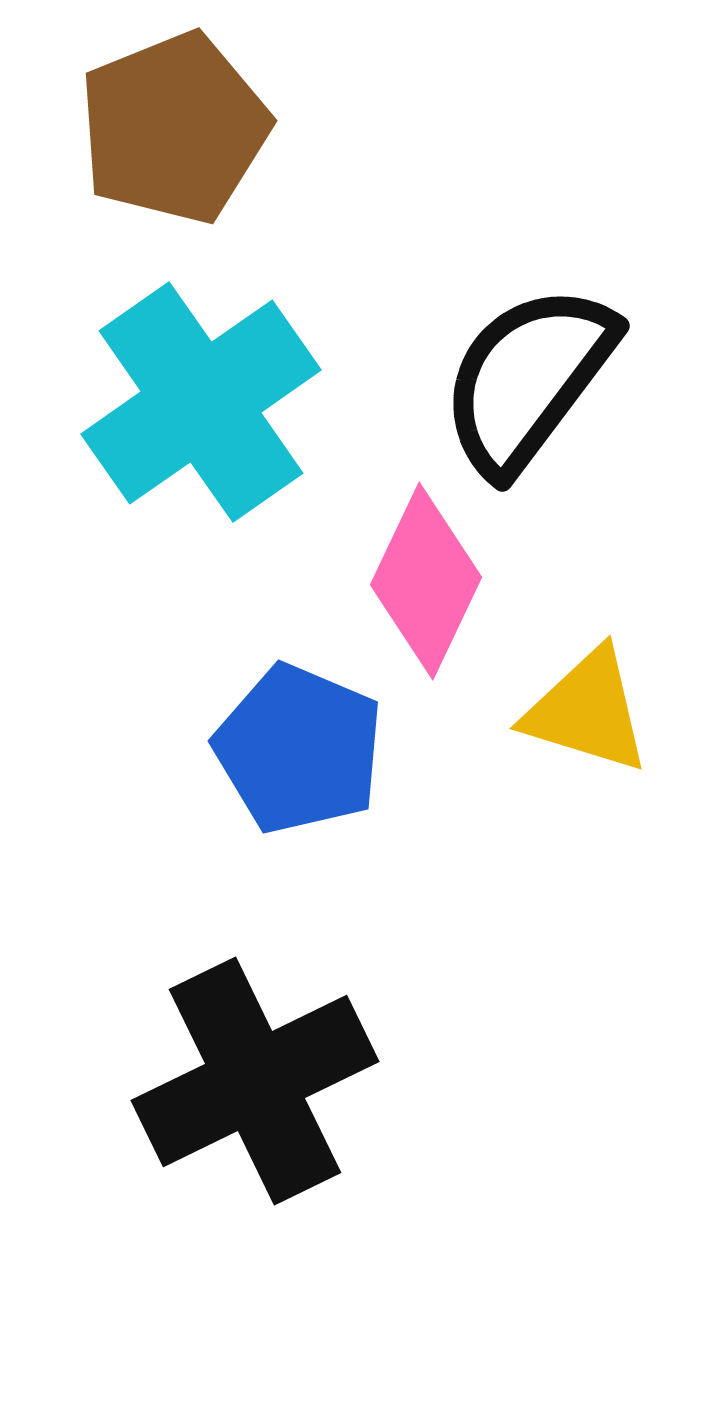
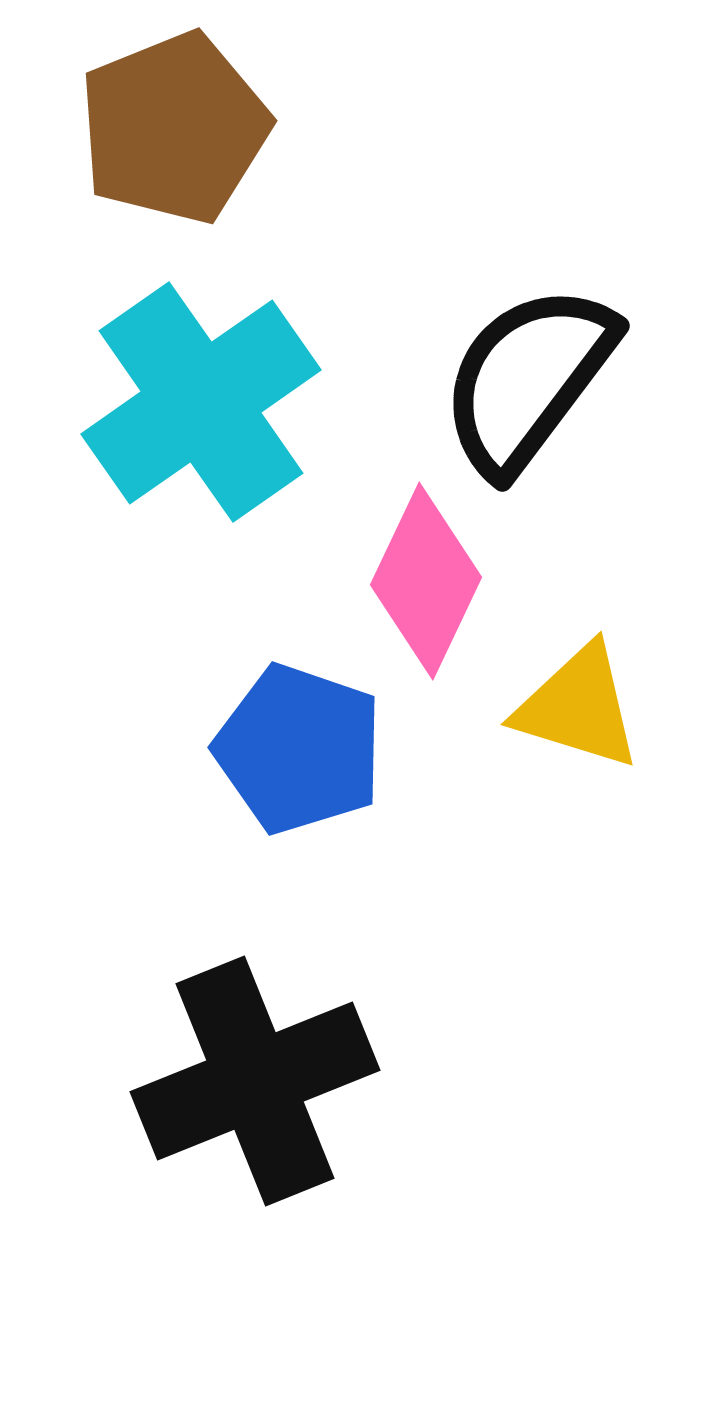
yellow triangle: moved 9 px left, 4 px up
blue pentagon: rotated 4 degrees counterclockwise
black cross: rotated 4 degrees clockwise
